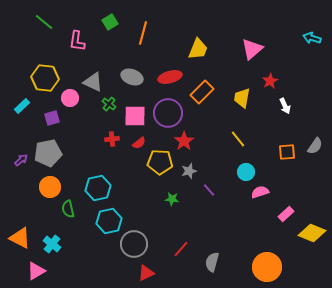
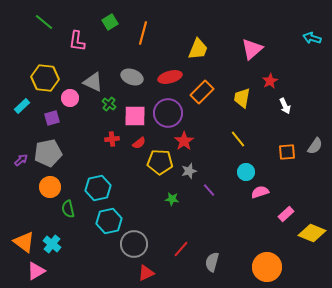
orange triangle at (20, 238): moved 4 px right, 4 px down; rotated 10 degrees clockwise
